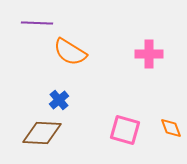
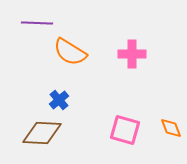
pink cross: moved 17 px left
